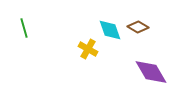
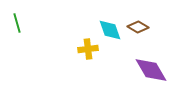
green line: moved 7 px left, 5 px up
yellow cross: rotated 36 degrees counterclockwise
purple diamond: moved 2 px up
